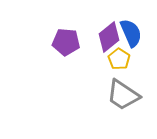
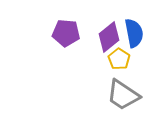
blue semicircle: moved 3 px right; rotated 12 degrees clockwise
purple pentagon: moved 9 px up
